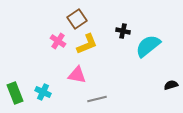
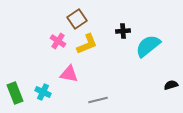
black cross: rotated 16 degrees counterclockwise
pink triangle: moved 8 px left, 1 px up
gray line: moved 1 px right, 1 px down
